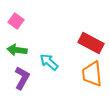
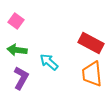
purple L-shape: moved 1 px left
